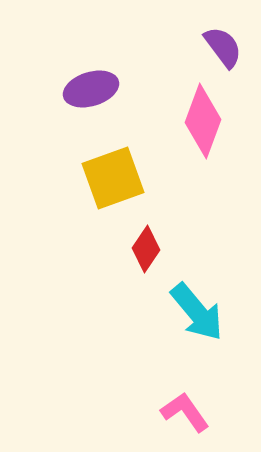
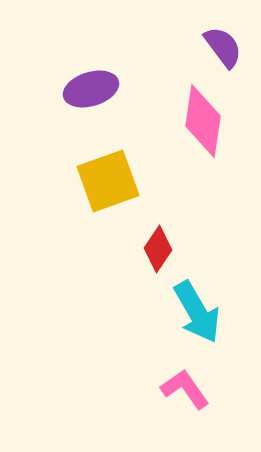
pink diamond: rotated 12 degrees counterclockwise
yellow square: moved 5 px left, 3 px down
red diamond: moved 12 px right
cyan arrow: rotated 10 degrees clockwise
pink L-shape: moved 23 px up
